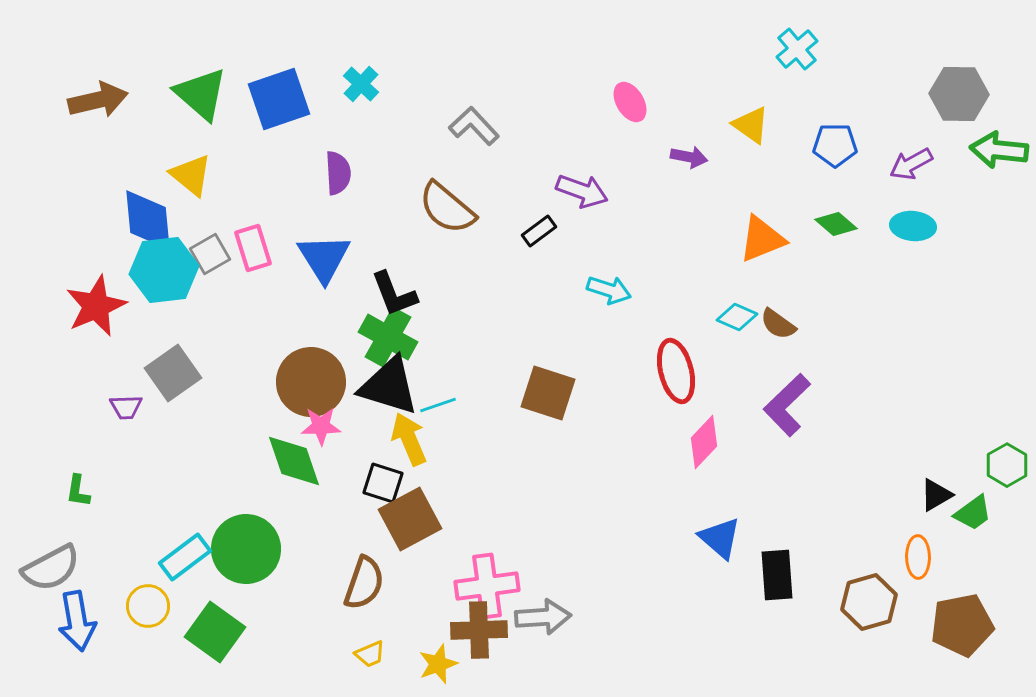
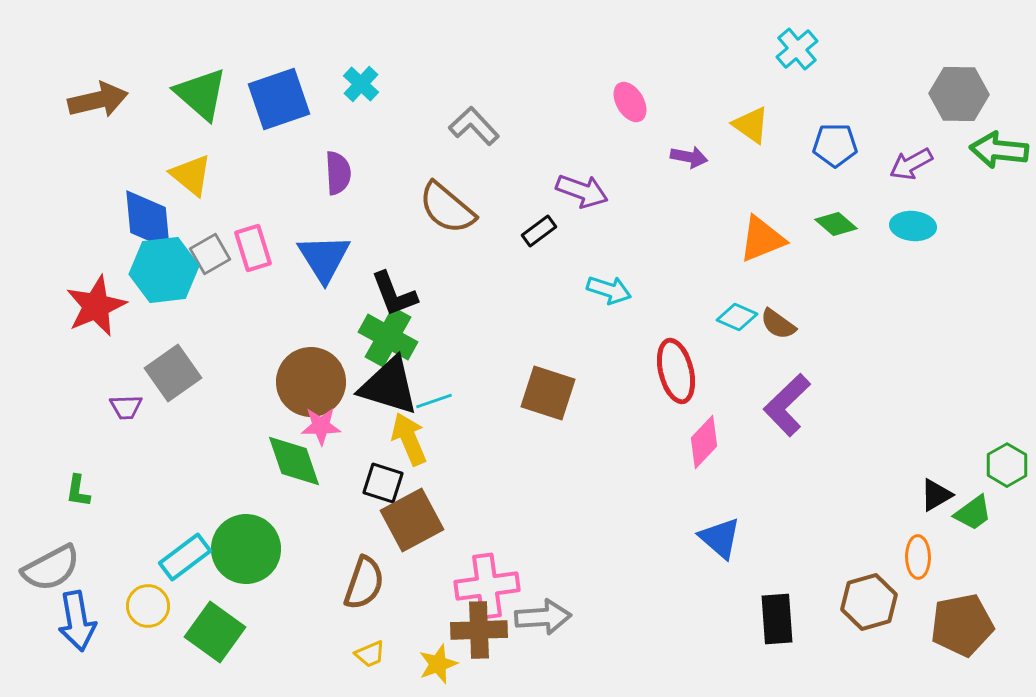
cyan line at (438, 405): moved 4 px left, 4 px up
brown square at (410, 519): moved 2 px right, 1 px down
black rectangle at (777, 575): moved 44 px down
